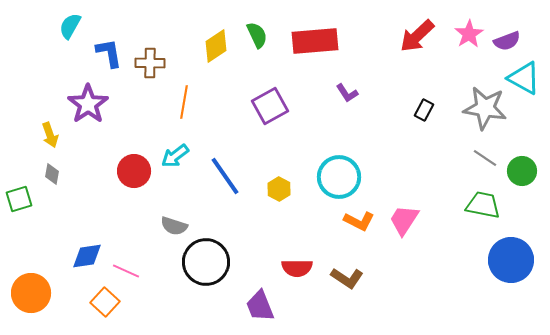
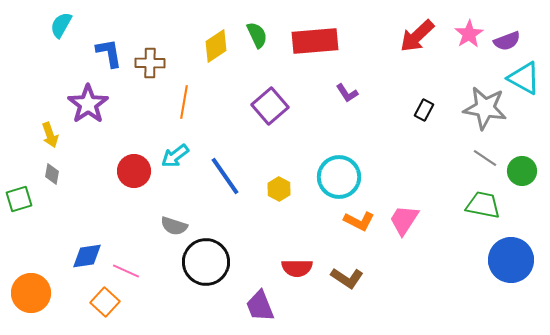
cyan semicircle: moved 9 px left, 1 px up
purple square: rotated 12 degrees counterclockwise
